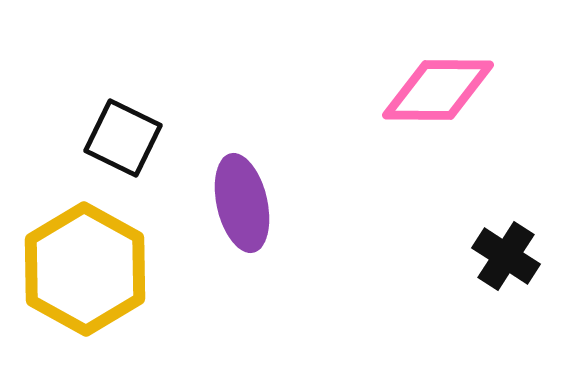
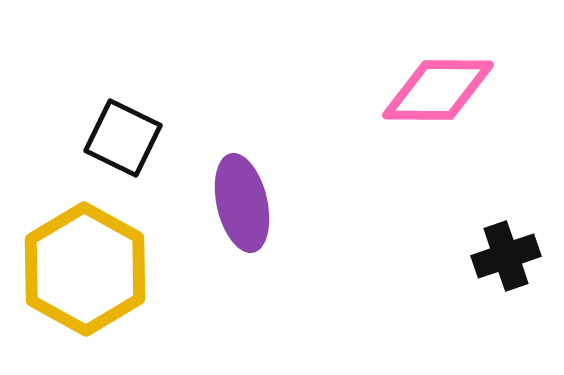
black cross: rotated 38 degrees clockwise
